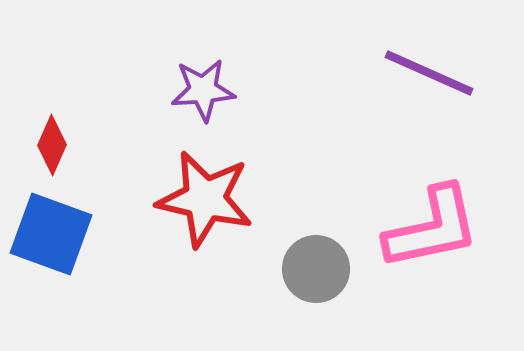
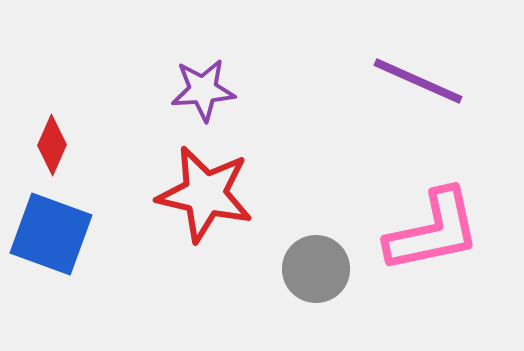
purple line: moved 11 px left, 8 px down
red star: moved 5 px up
pink L-shape: moved 1 px right, 3 px down
